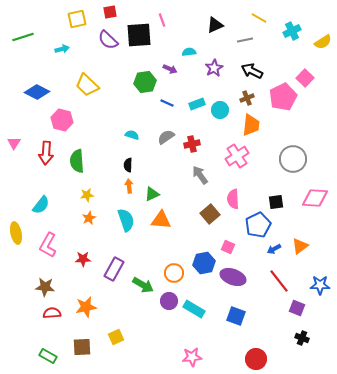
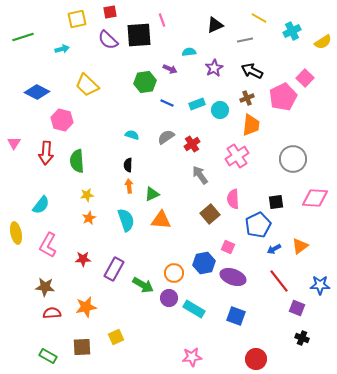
red cross at (192, 144): rotated 21 degrees counterclockwise
purple circle at (169, 301): moved 3 px up
